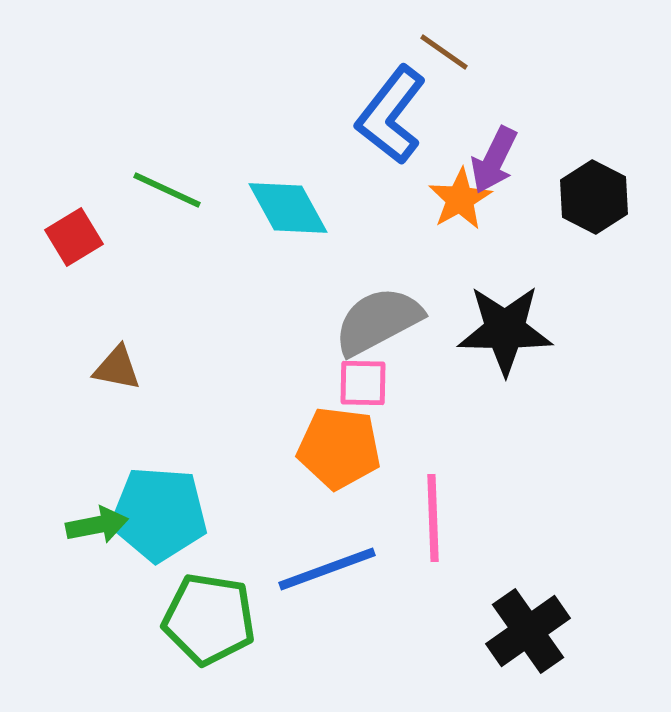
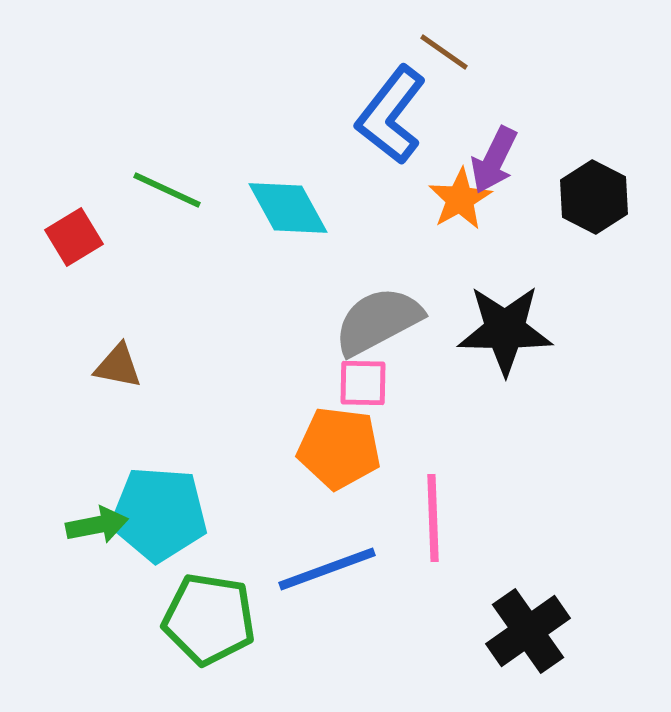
brown triangle: moved 1 px right, 2 px up
